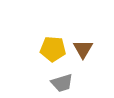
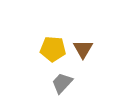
gray trapezoid: rotated 150 degrees clockwise
